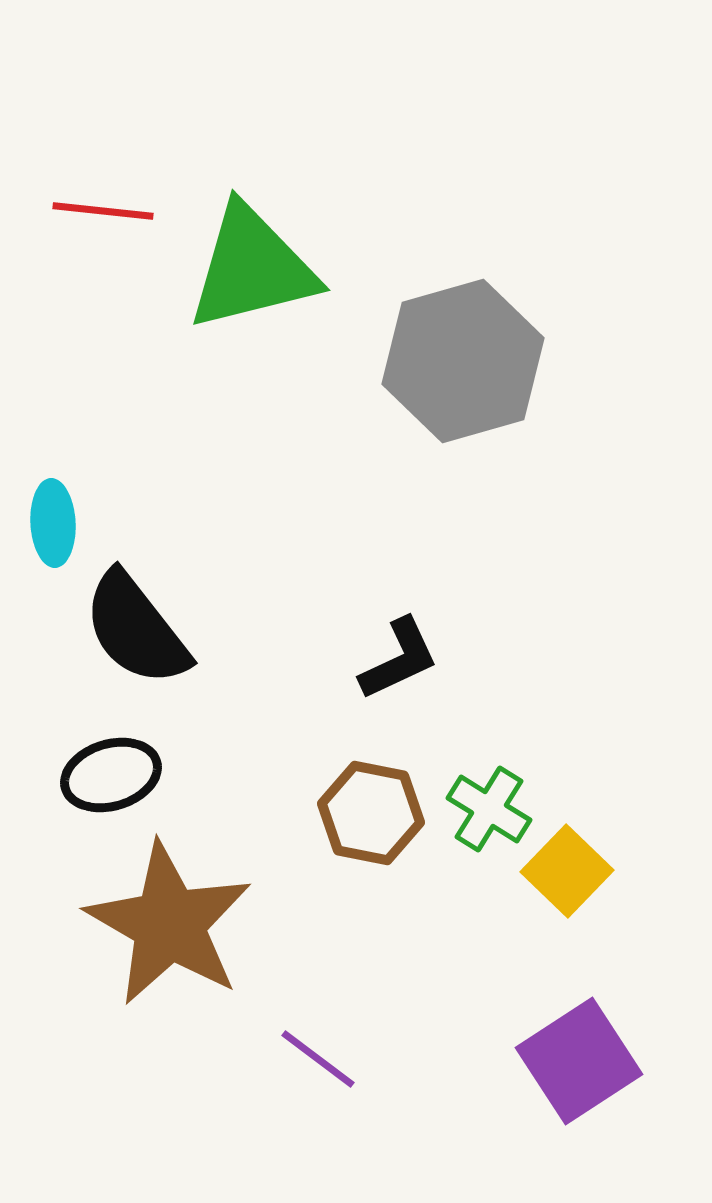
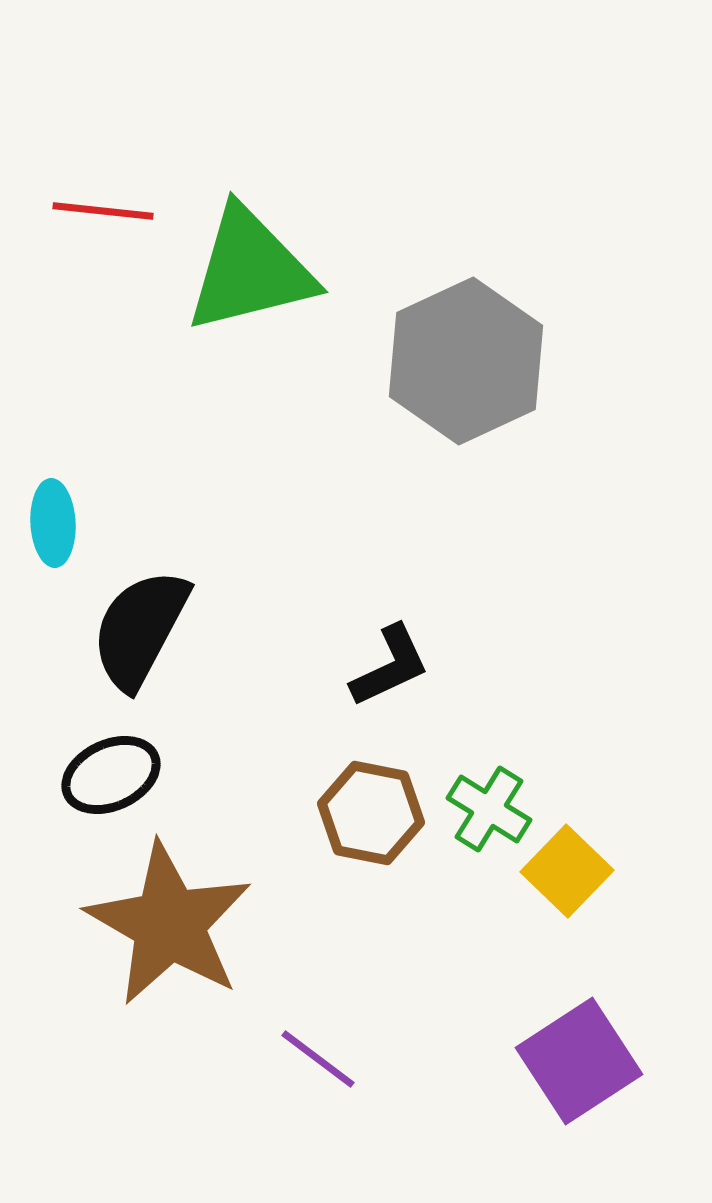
green triangle: moved 2 px left, 2 px down
gray hexagon: moved 3 px right; rotated 9 degrees counterclockwise
black semicircle: moved 4 px right; rotated 66 degrees clockwise
black L-shape: moved 9 px left, 7 px down
black ellipse: rotated 8 degrees counterclockwise
